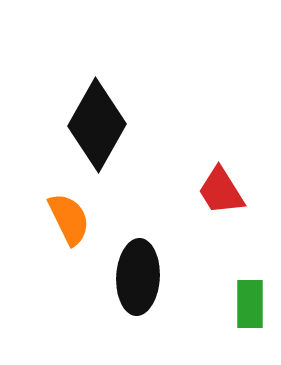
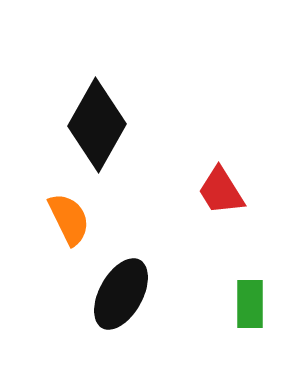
black ellipse: moved 17 px left, 17 px down; rotated 26 degrees clockwise
